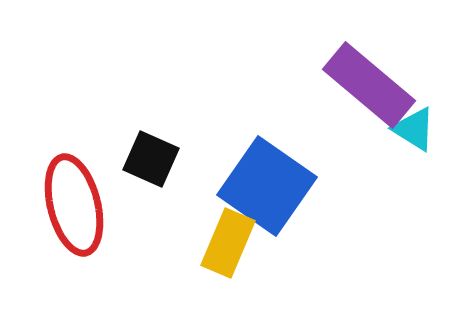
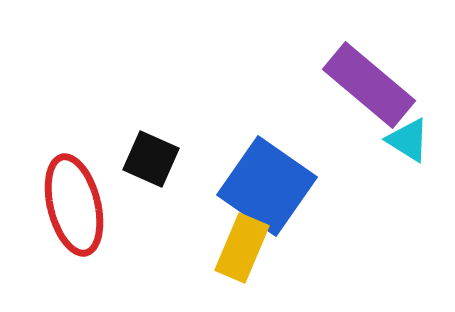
cyan triangle: moved 6 px left, 11 px down
yellow rectangle: moved 14 px right, 5 px down
